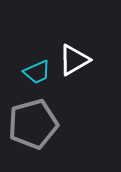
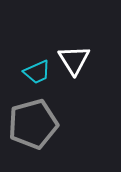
white triangle: rotated 32 degrees counterclockwise
